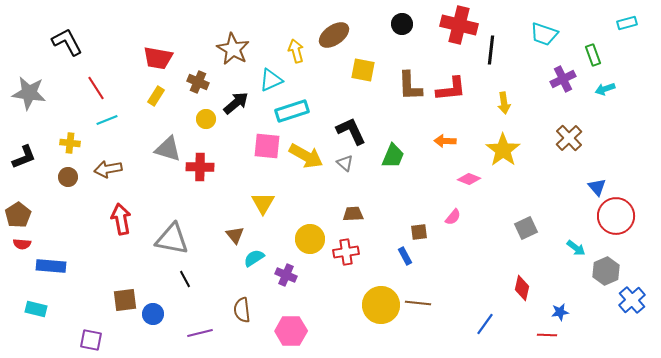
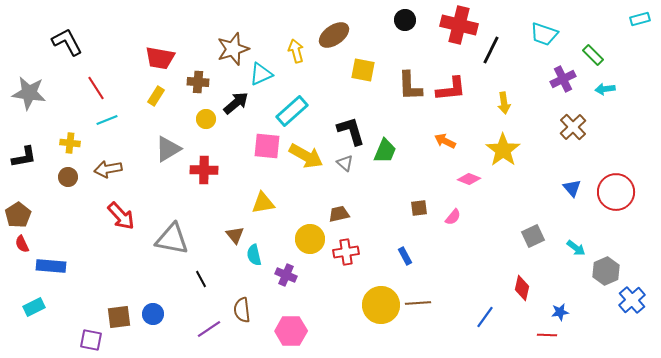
cyan rectangle at (627, 23): moved 13 px right, 4 px up
black circle at (402, 24): moved 3 px right, 4 px up
brown star at (233, 49): rotated 24 degrees clockwise
black line at (491, 50): rotated 20 degrees clockwise
green rectangle at (593, 55): rotated 25 degrees counterclockwise
red trapezoid at (158, 58): moved 2 px right
cyan triangle at (271, 80): moved 10 px left, 6 px up
brown cross at (198, 82): rotated 20 degrees counterclockwise
cyan arrow at (605, 89): rotated 12 degrees clockwise
cyan rectangle at (292, 111): rotated 24 degrees counterclockwise
black L-shape at (351, 131): rotated 8 degrees clockwise
brown cross at (569, 138): moved 4 px right, 11 px up
orange arrow at (445, 141): rotated 25 degrees clockwise
gray triangle at (168, 149): rotated 48 degrees counterclockwise
green trapezoid at (393, 156): moved 8 px left, 5 px up
black L-shape at (24, 157): rotated 12 degrees clockwise
red cross at (200, 167): moved 4 px right, 3 px down
blue triangle at (597, 187): moved 25 px left, 1 px down
yellow triangle at (263, 203): rotated 50 degrees clockwise
brown trapezoid at (353, 214): moved 14 px left; rotated 10 degrees counterclockwise
red circle at (616, 216): moved 24 px up
red arrow at (121, 219): moved 3 px up; rotated 148 degrees clockwise
gray square at (526, 228): moved 7 px right, 8 px down
brown square at (419, 232): moved 24 px up
red semicircle at (22, 244): rotated 60 degrees clockwise
cyan semicircle at (254, 258): moved 3 px up; rotated 70 degrees counterclockwise
black line at (185, 279): moved 16 px right
brown square at (125, 300): moved 6 px left, 17 px down
brown line at (418, 303): rotated 10 degrees counterclockwise
cyan rectangle at (36, 309): moved 2 px left, 2 px up; rotated 40 degrees counterclockwise
blue line at (485, 324): moved 7 px up
purple line at (200, 333): moved 9 px right, 4 px up; rotated 20 degrees counterclockwise
